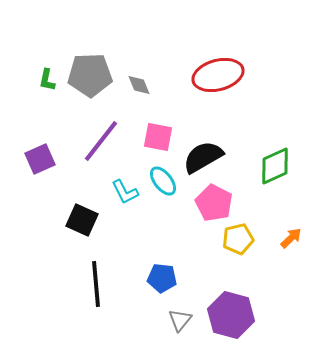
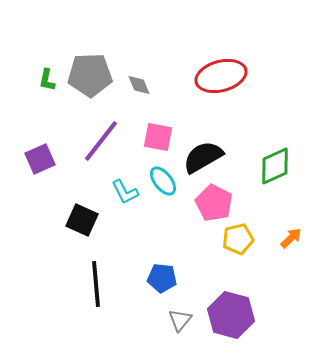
red ellipse: moved 3 px right, 1 px down
